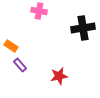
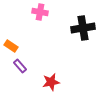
pink cross: moved 1 px right, 1 px down
purple rectangle: moved 1 px down
red star: moved 8 px left, 6 px down
